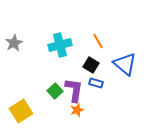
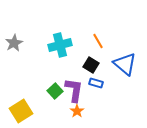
orange star: moved 1 px down; rotated 16 degrees counterclockwise
